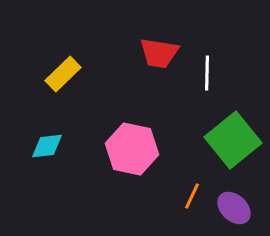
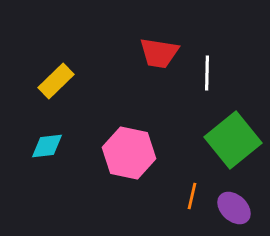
yellow rectangle: moved 7 px left, 7 px down
pink hexagon: moved 3 px left, 4 px down
orange line: rotated 12 degrees counterclockwise
